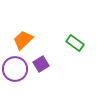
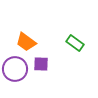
orange trapezoid: moved 3 px right, 2 px down; rotated 100 degrees counterclockwise
purple square: rotated 35 degrees clockwise
